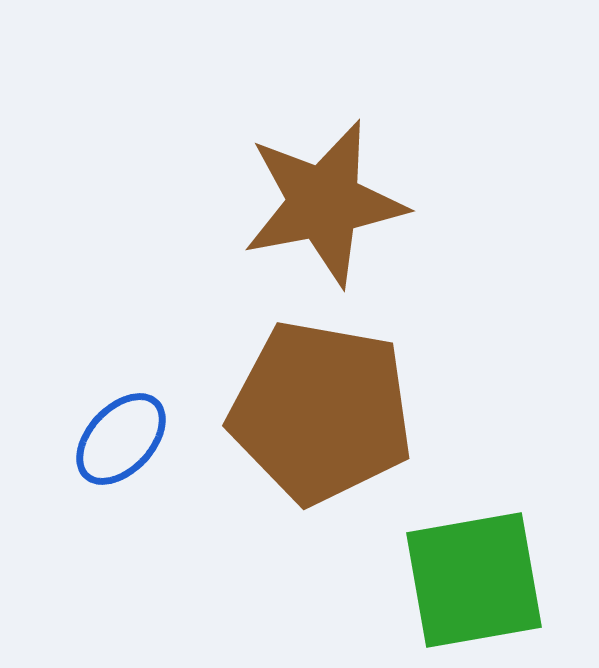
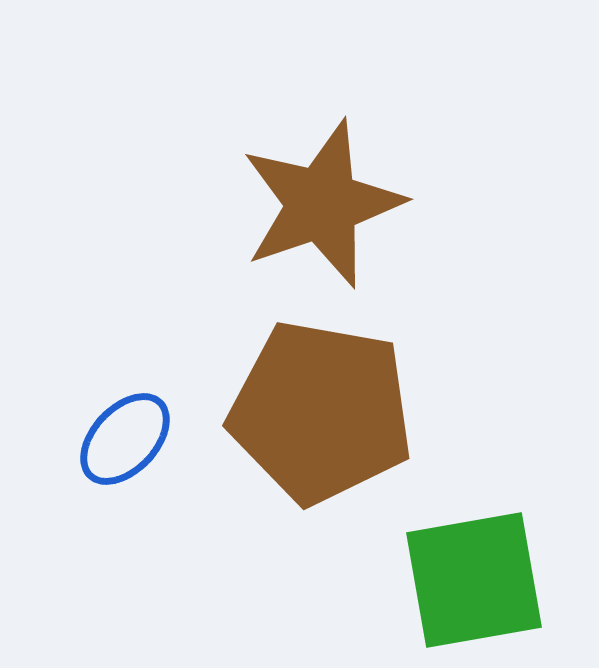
brown star: moved 2 px left, 1 px down; rotated 8 degrees counterclockwise
blue ellipse: moved 4 px right
